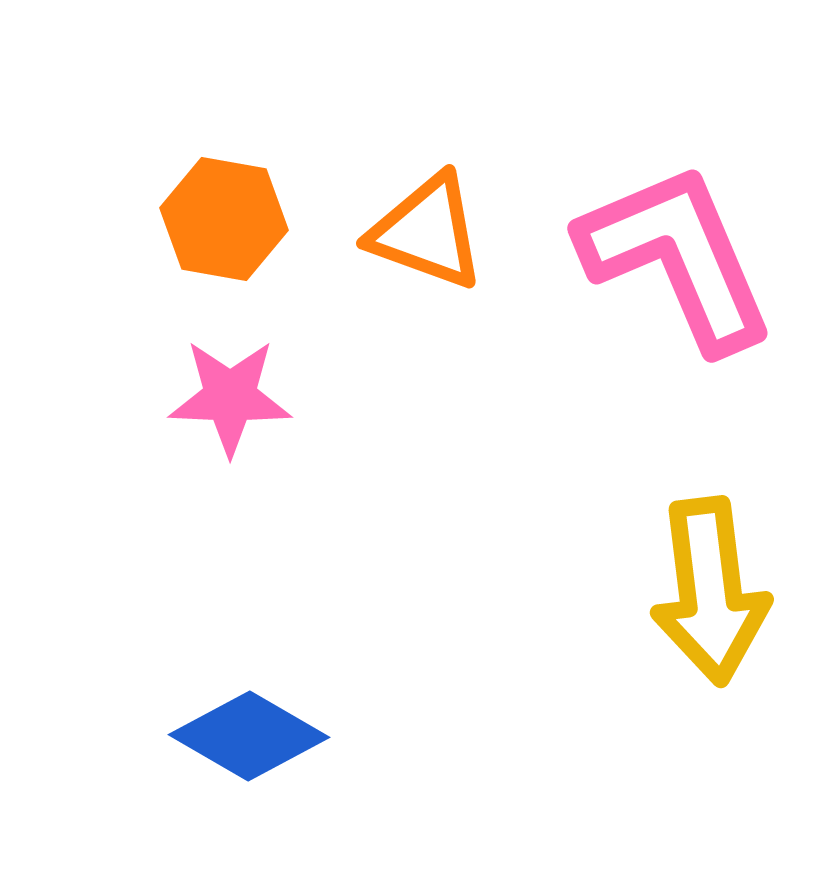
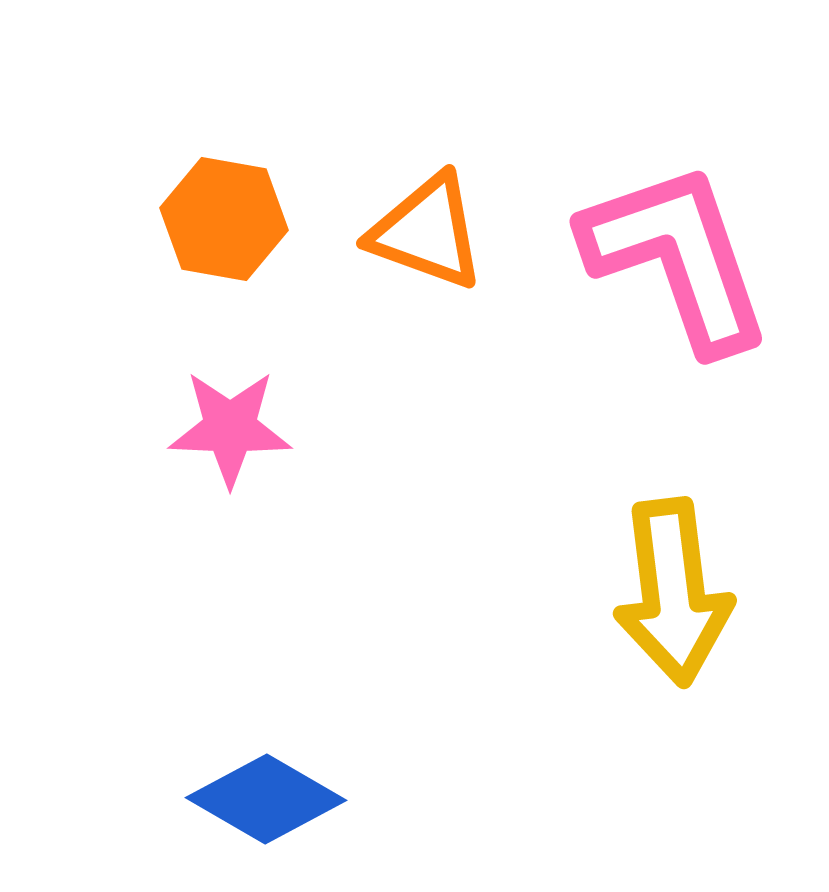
pink L-shape: rotated 4 degrees clockwise
pink star: moved 31 px down
yellow arrow: moved 37 px left, 1 px down
blue diamond: moved 17 px right, 63 px down
